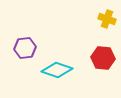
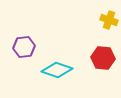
yellow cross: moved 2 px right, 1 px down
purple hexagon: moved 1 px left, 1 px up
